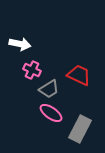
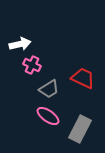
white arrow: rotated 25 degrees counterclockwise
pink cross: moved 5 px up
red trapezoid: moved 4 px right, 3 px down
pink ellipse: moved 3 px left, 3 px down
